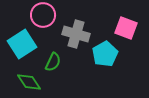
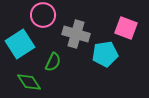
cyan square: moved 2 px left
cyan pentagon: rotated 20 degrees clockwise
